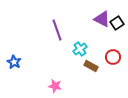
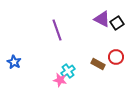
cyan cross: moved 12 px left, 22 px down
red circle: moved 3 px right
brown rectangle: moved 7 px right, 2 px up
pink star: moved 5 px right, 6 px up
